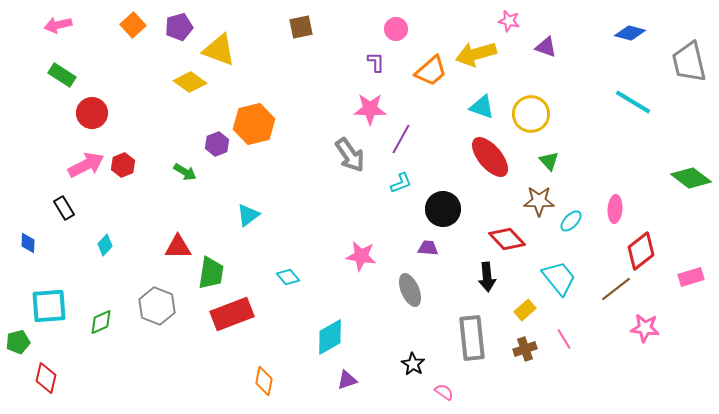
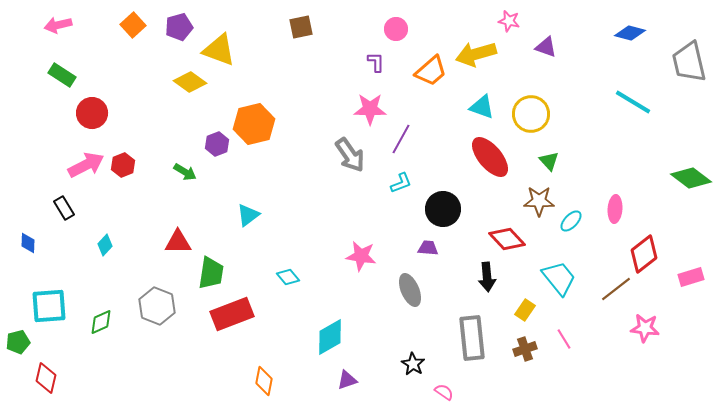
red triangle at (178, 247): moved 5 px up
red diamond at (641, 251): moved 3 px right, 3 px down
yellow rectangle at (525, 310): rotated 15 degrees counterclockwise
